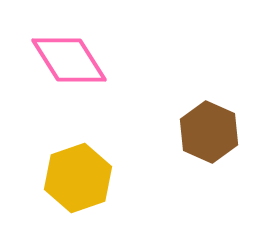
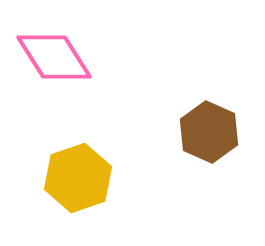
pink diamond: moved 15 px left, 3 px up
